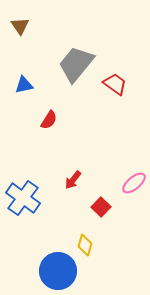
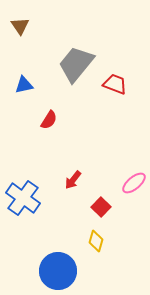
red trapezoid: rotated 15 degrees counterclockwise
yellow diamond: moved 11 px right, 4 px up
